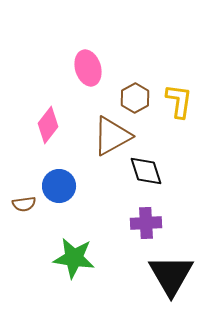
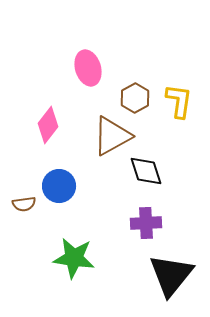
black triangle: rotated 9 degrees clockwise
